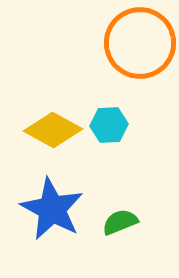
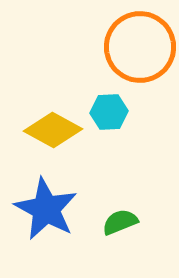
orange circle: moved 4 px down
cyan hexagon: moved 13 px up
blue star: moved 6 px left
